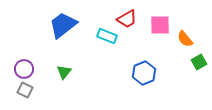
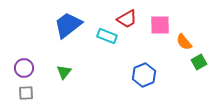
blue trapezoid: moved 5 px right
orange semicircle: moved 1 px left, 3 px down
purple circle: moved 1 px up
blue hexagon: moved 2 px down
gray square: moved 1 px right, 3 px down; rotated 28 degrees counterclockwise
